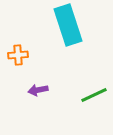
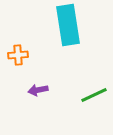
cyan rectangle: rotated 9 degrees clockwise
